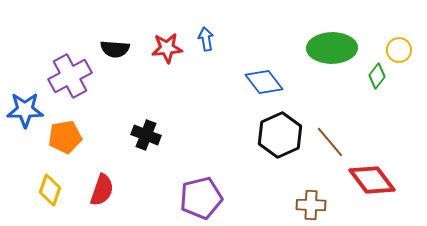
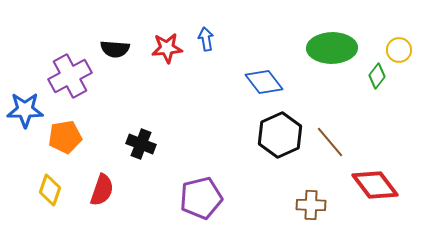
black cross: moved 5 px left, 9 px down
red diamond: moved 3 px right, 5 px down
